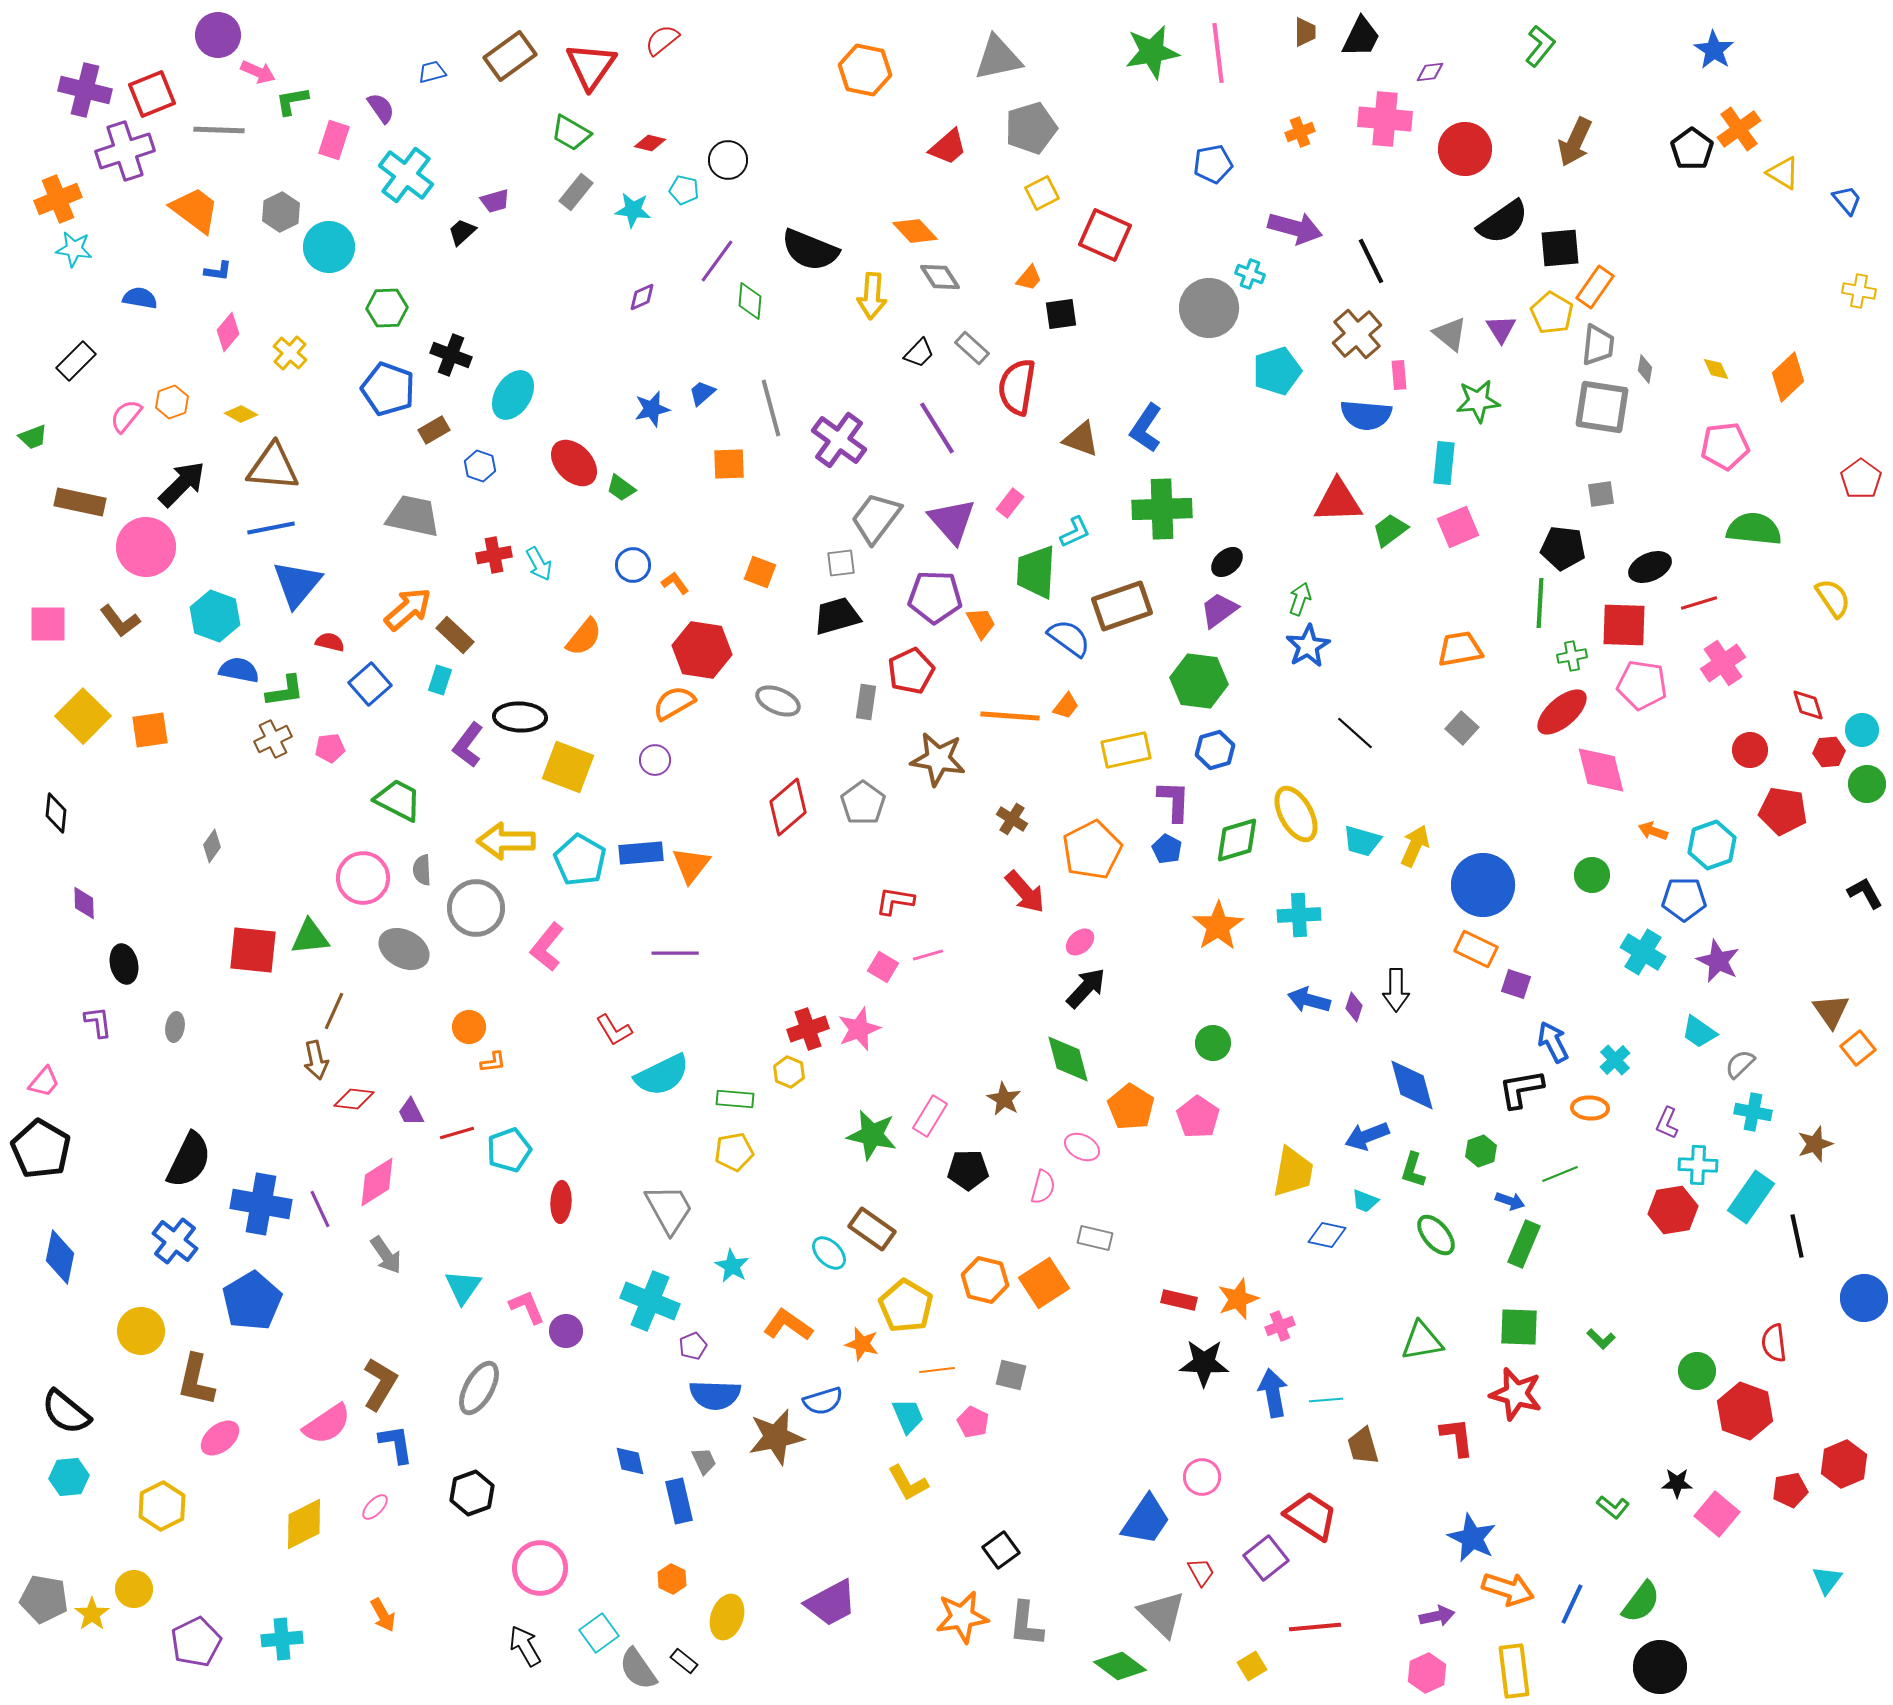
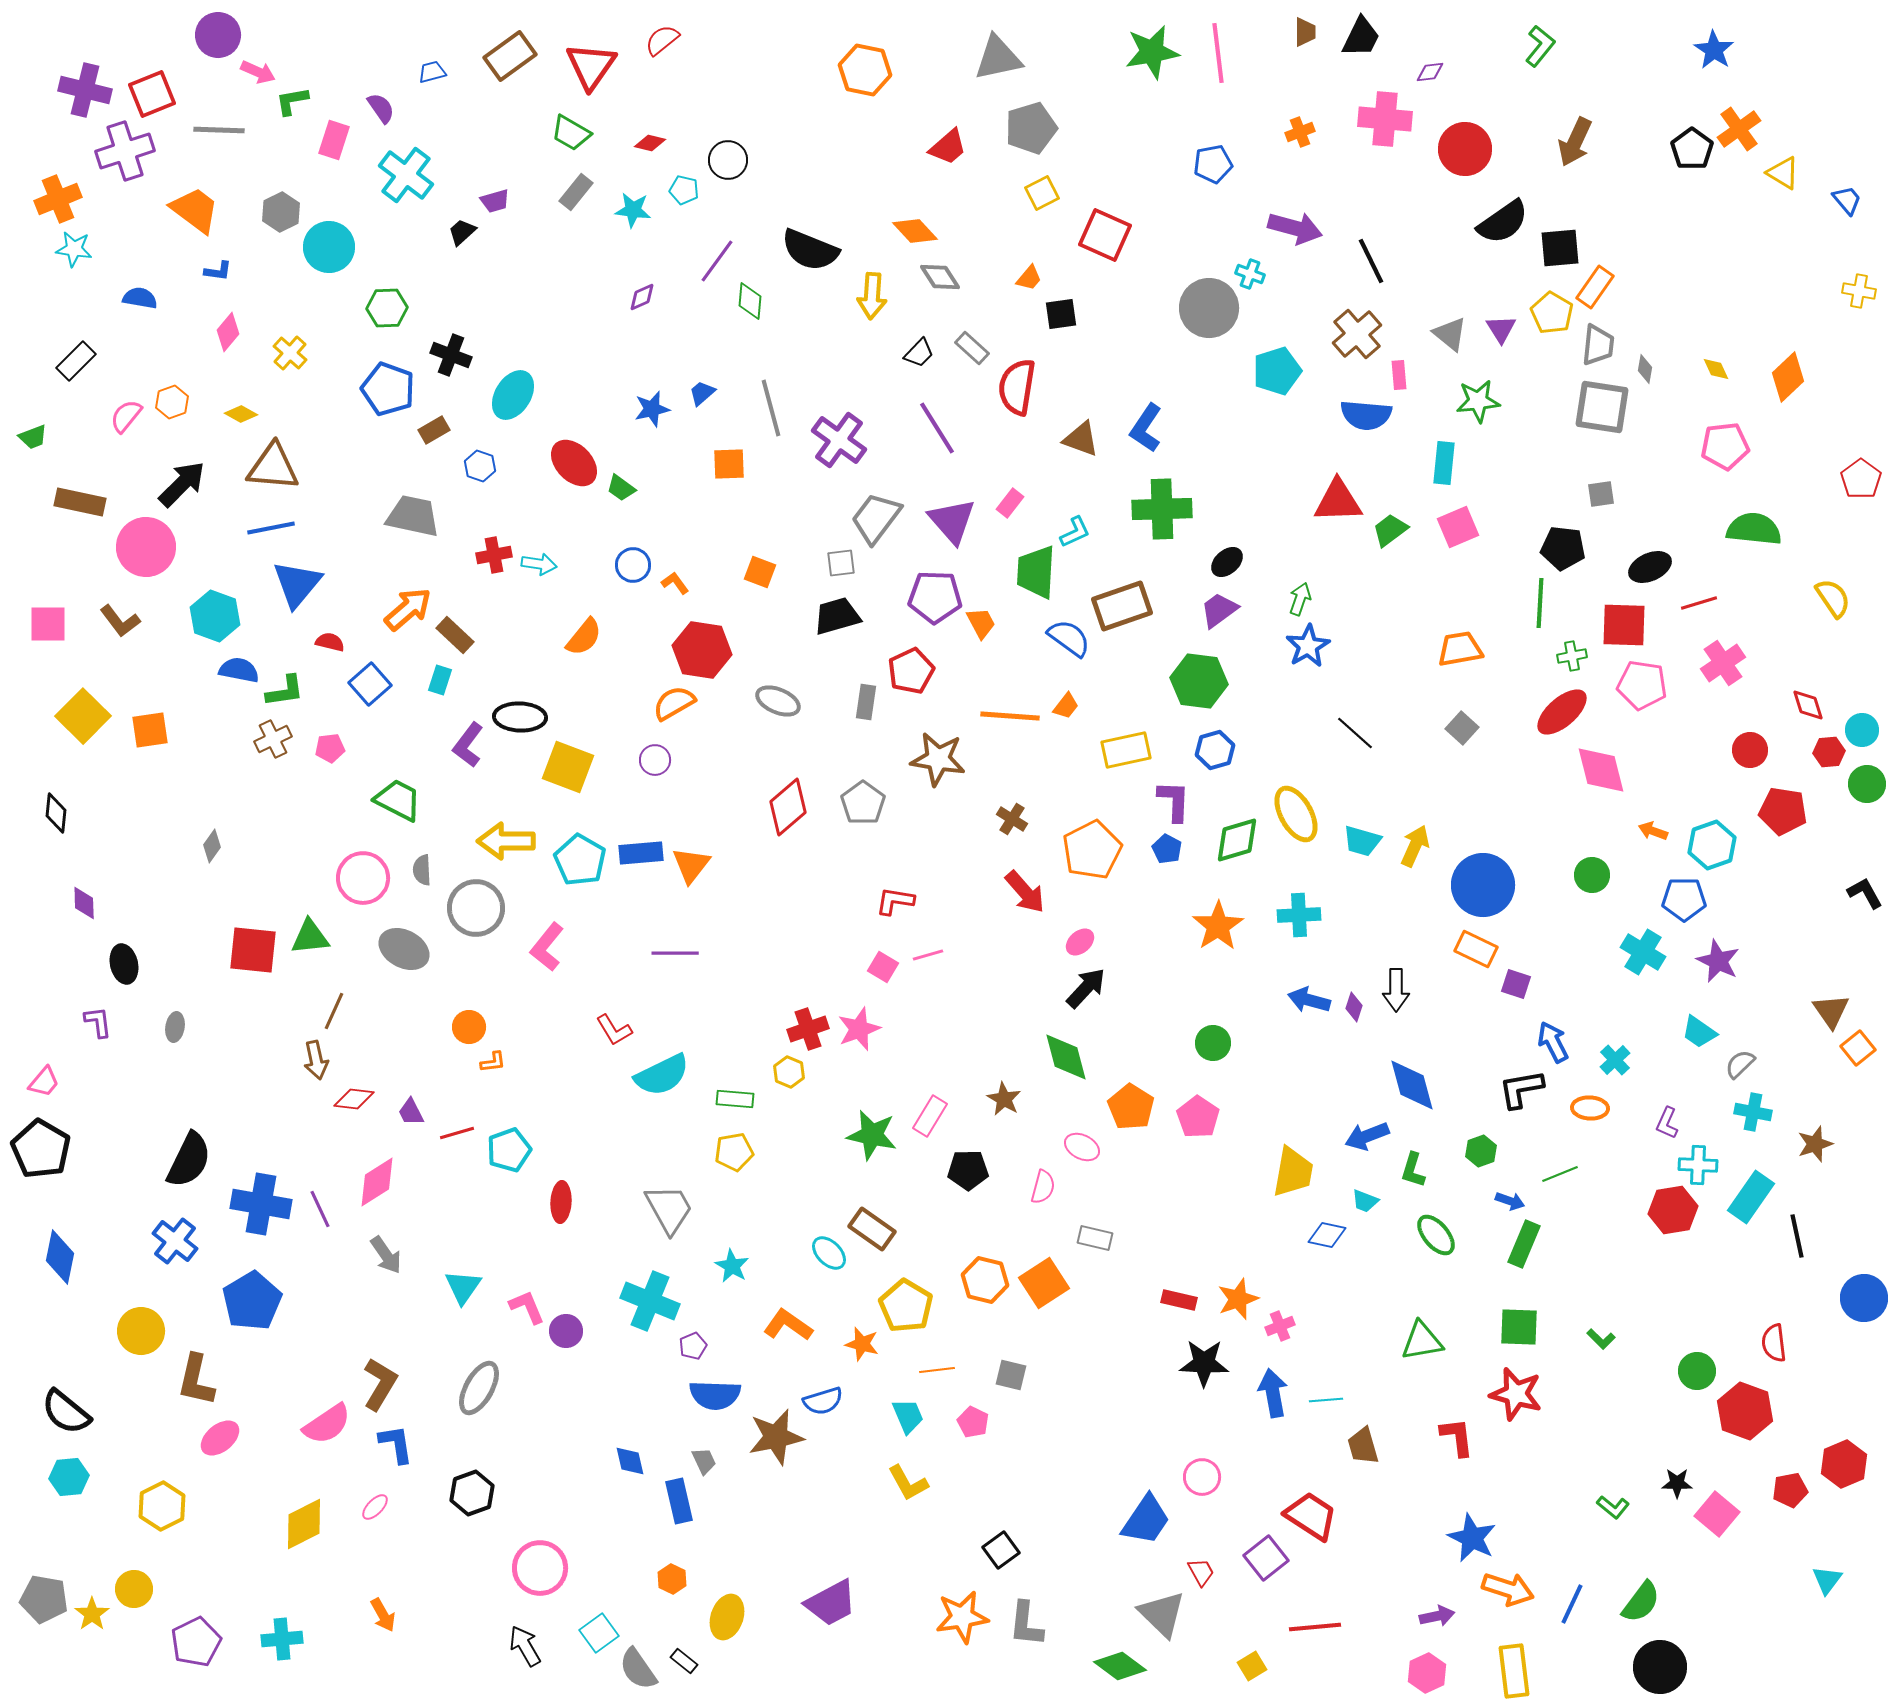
cyan arrow at (539, 564): rotated 52 degrees counterclockwise
green diamond at (1068, 1059): moved 2 px left, 2 px up
